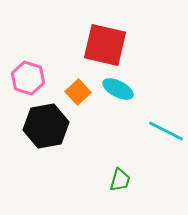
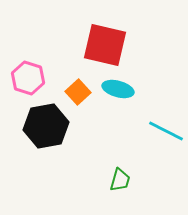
cyan ellipse: rotated 12 degrees counterclockwise
